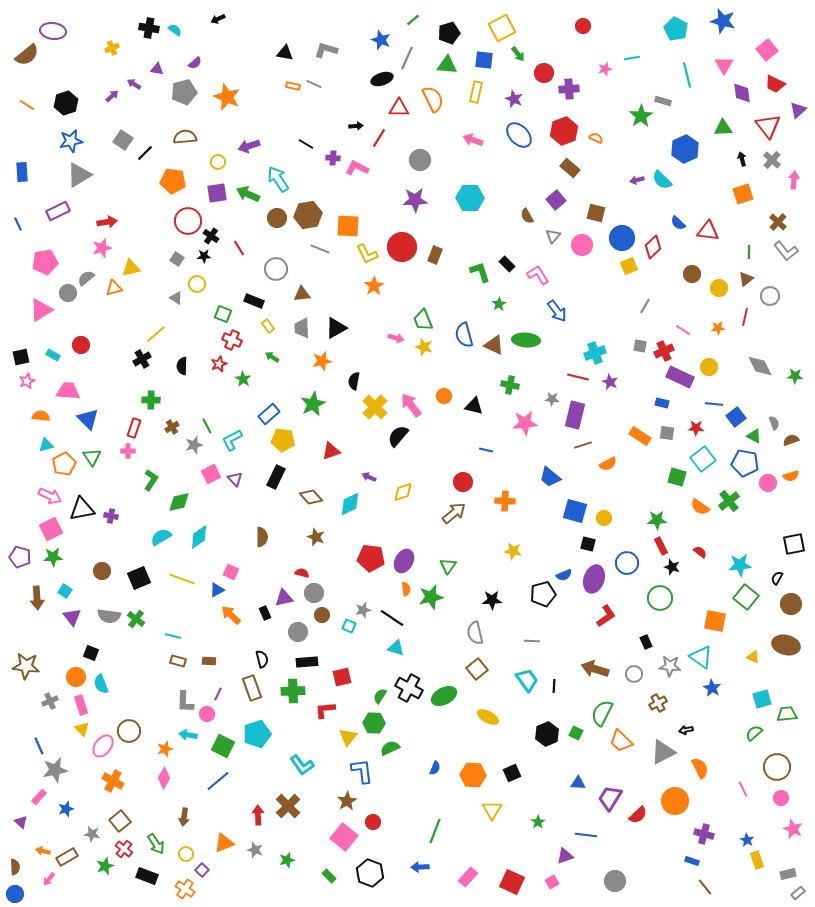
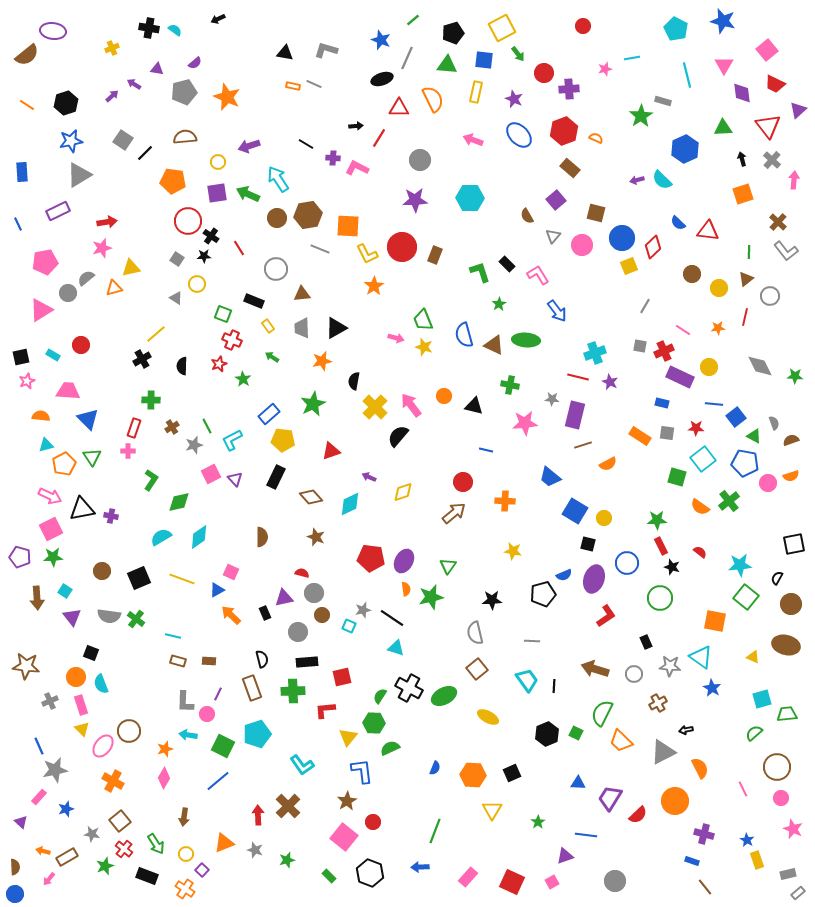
black pentagon at (449, 33): moved 4 px right
blue square at (575, 511): rotated 15 degrees clockwise
